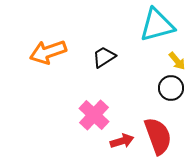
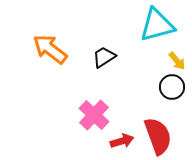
orange arrow: moved 2 px right, 3 px up; rotated 57 degrees clockwise
black circle: moved 1 px right, 1 px up
